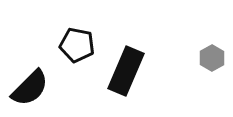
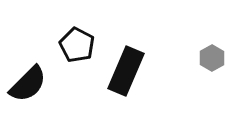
black pentagon: rotated 16 degrees clockwise
black semicircle: moved 2 px left, 4 px up
